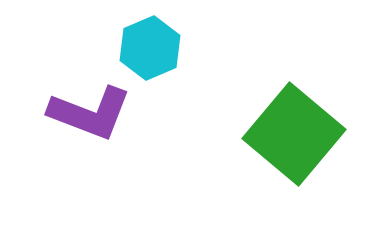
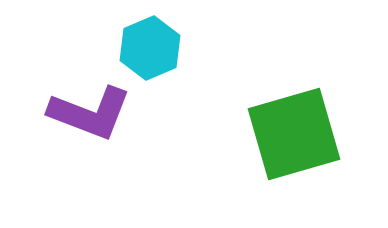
green square: rotated 34 degrees clockwise
